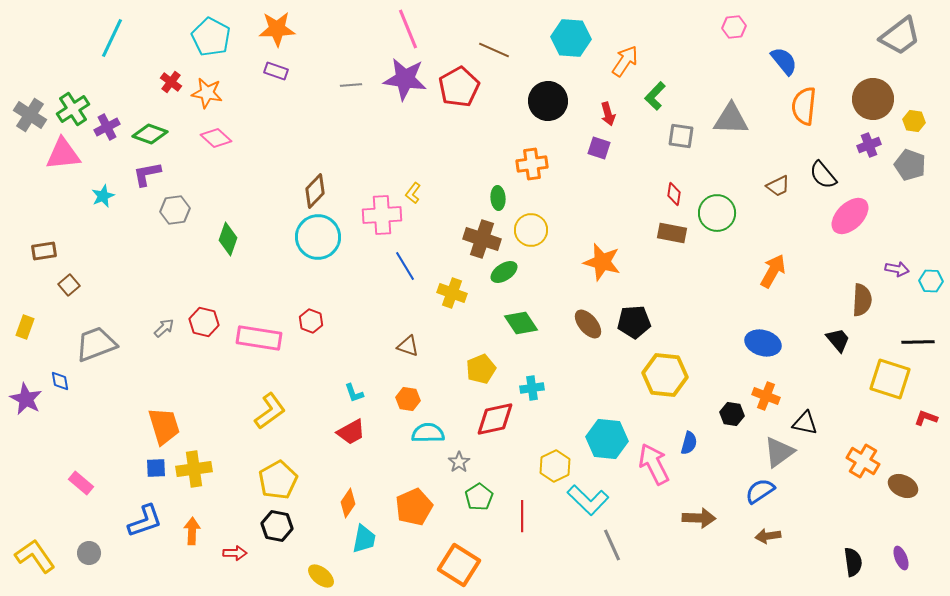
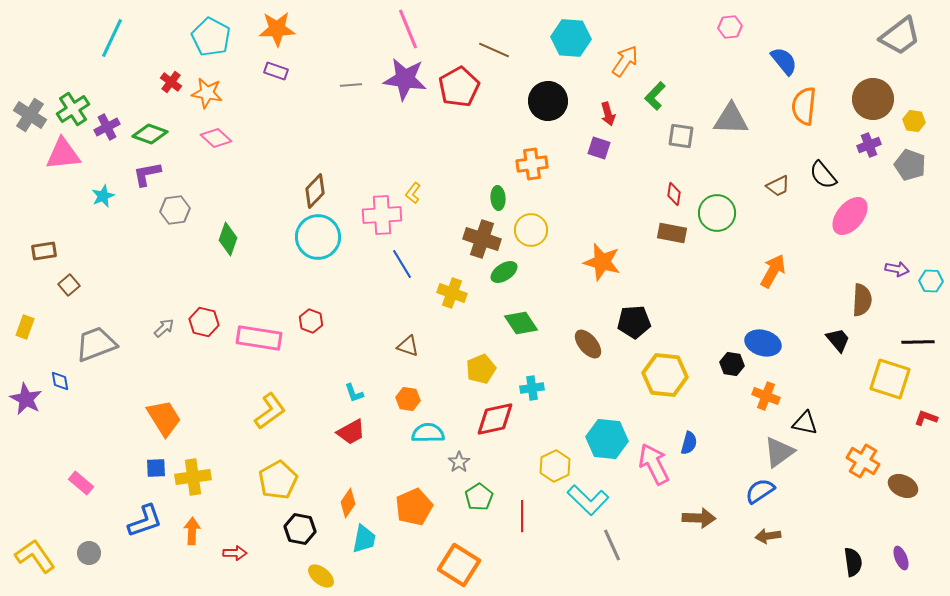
pink hexagon at (734, 27): moved 4 px left
pink ellipse at (850, 216): rotated 6 degrees counterclockwise
blue line at (405, 266): moved 3 px left, 2 px up
brown ellipse at (588, 324): moved 20 px down
black hexagon at (732, 414): moved 50 px up
orange trapezoid at (164, 426): moved 8 px up; rotated 15 degrees counterclockwise
yellow cross at (194, 469): moved 1 px left, 8 px down
black hexagon at (277, 526): moved 23 px right, 3 px down
